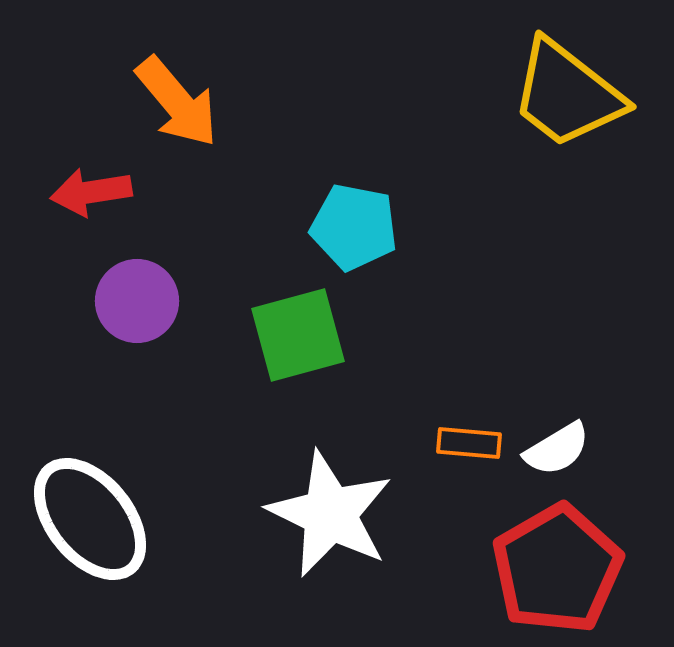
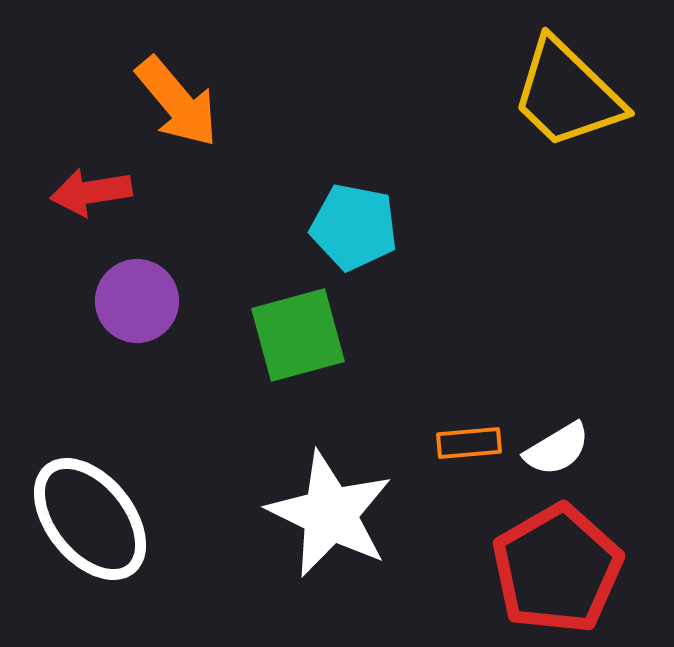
yellow trapezoid: rotated 6 degrees clockwise
orange rectangle: rotated 10 degrees counterclockwise
